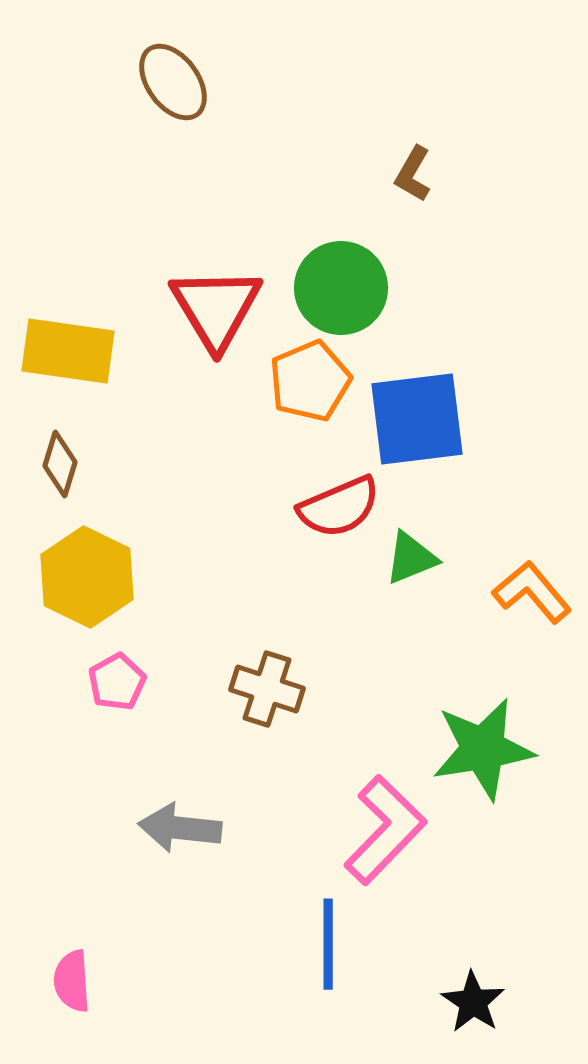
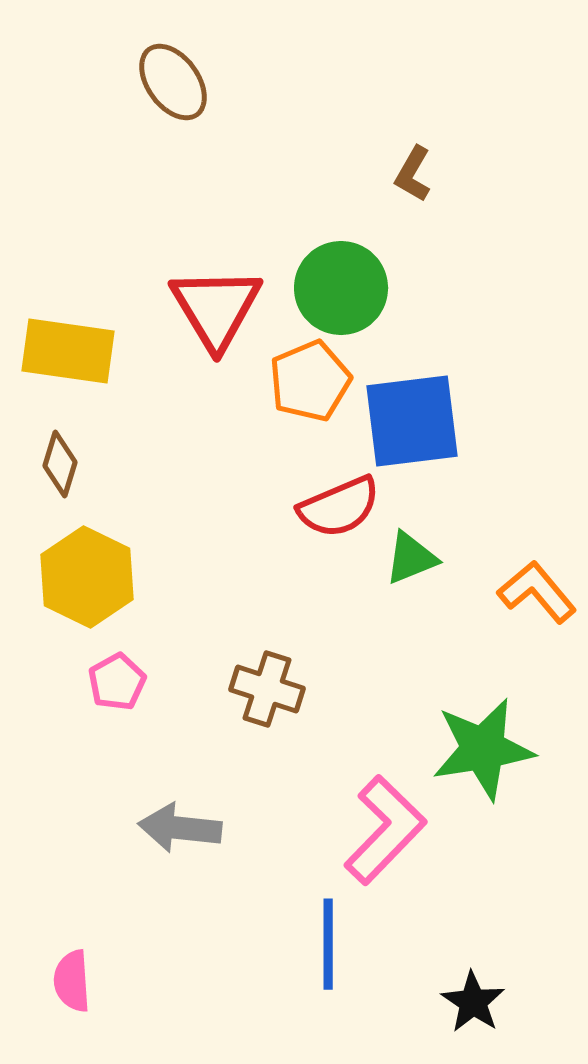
blue square: moved 5 px left, 2 px down
orange L-shape: moved 5 px right
